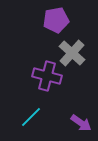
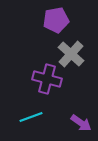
gray cross: moved 1 px left, 1 px down
purple cross: moved 3 px down
cyan line: rotated 25 degrees clockwise
